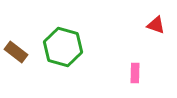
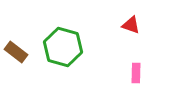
red triangle: moved 25 px left
pink rectangle: moved 1 px right
